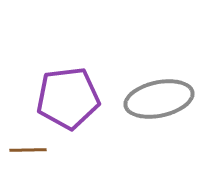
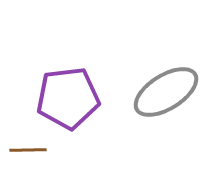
gray ellipse: moved 7 px right, 7 px up; rotated 20 degrees counterclockwise
